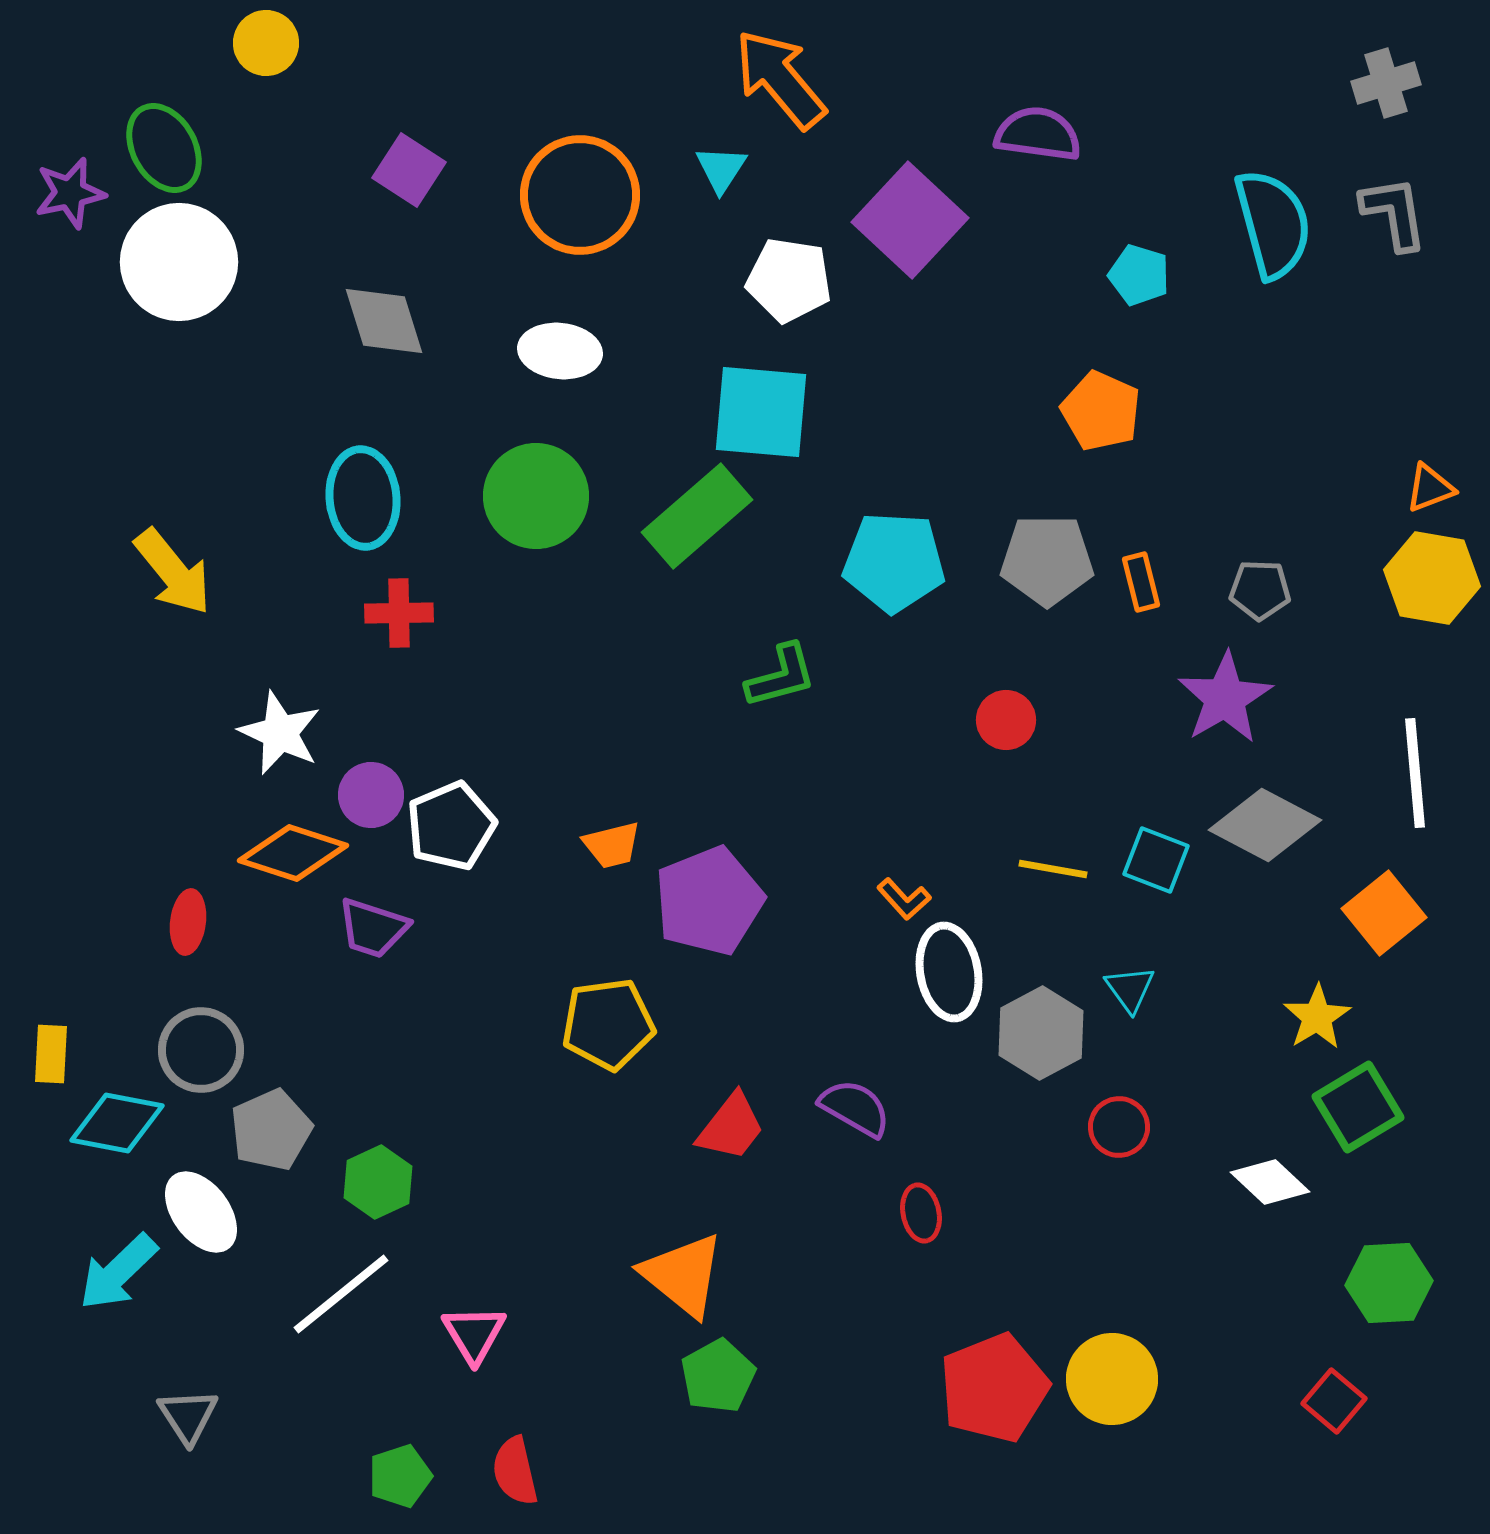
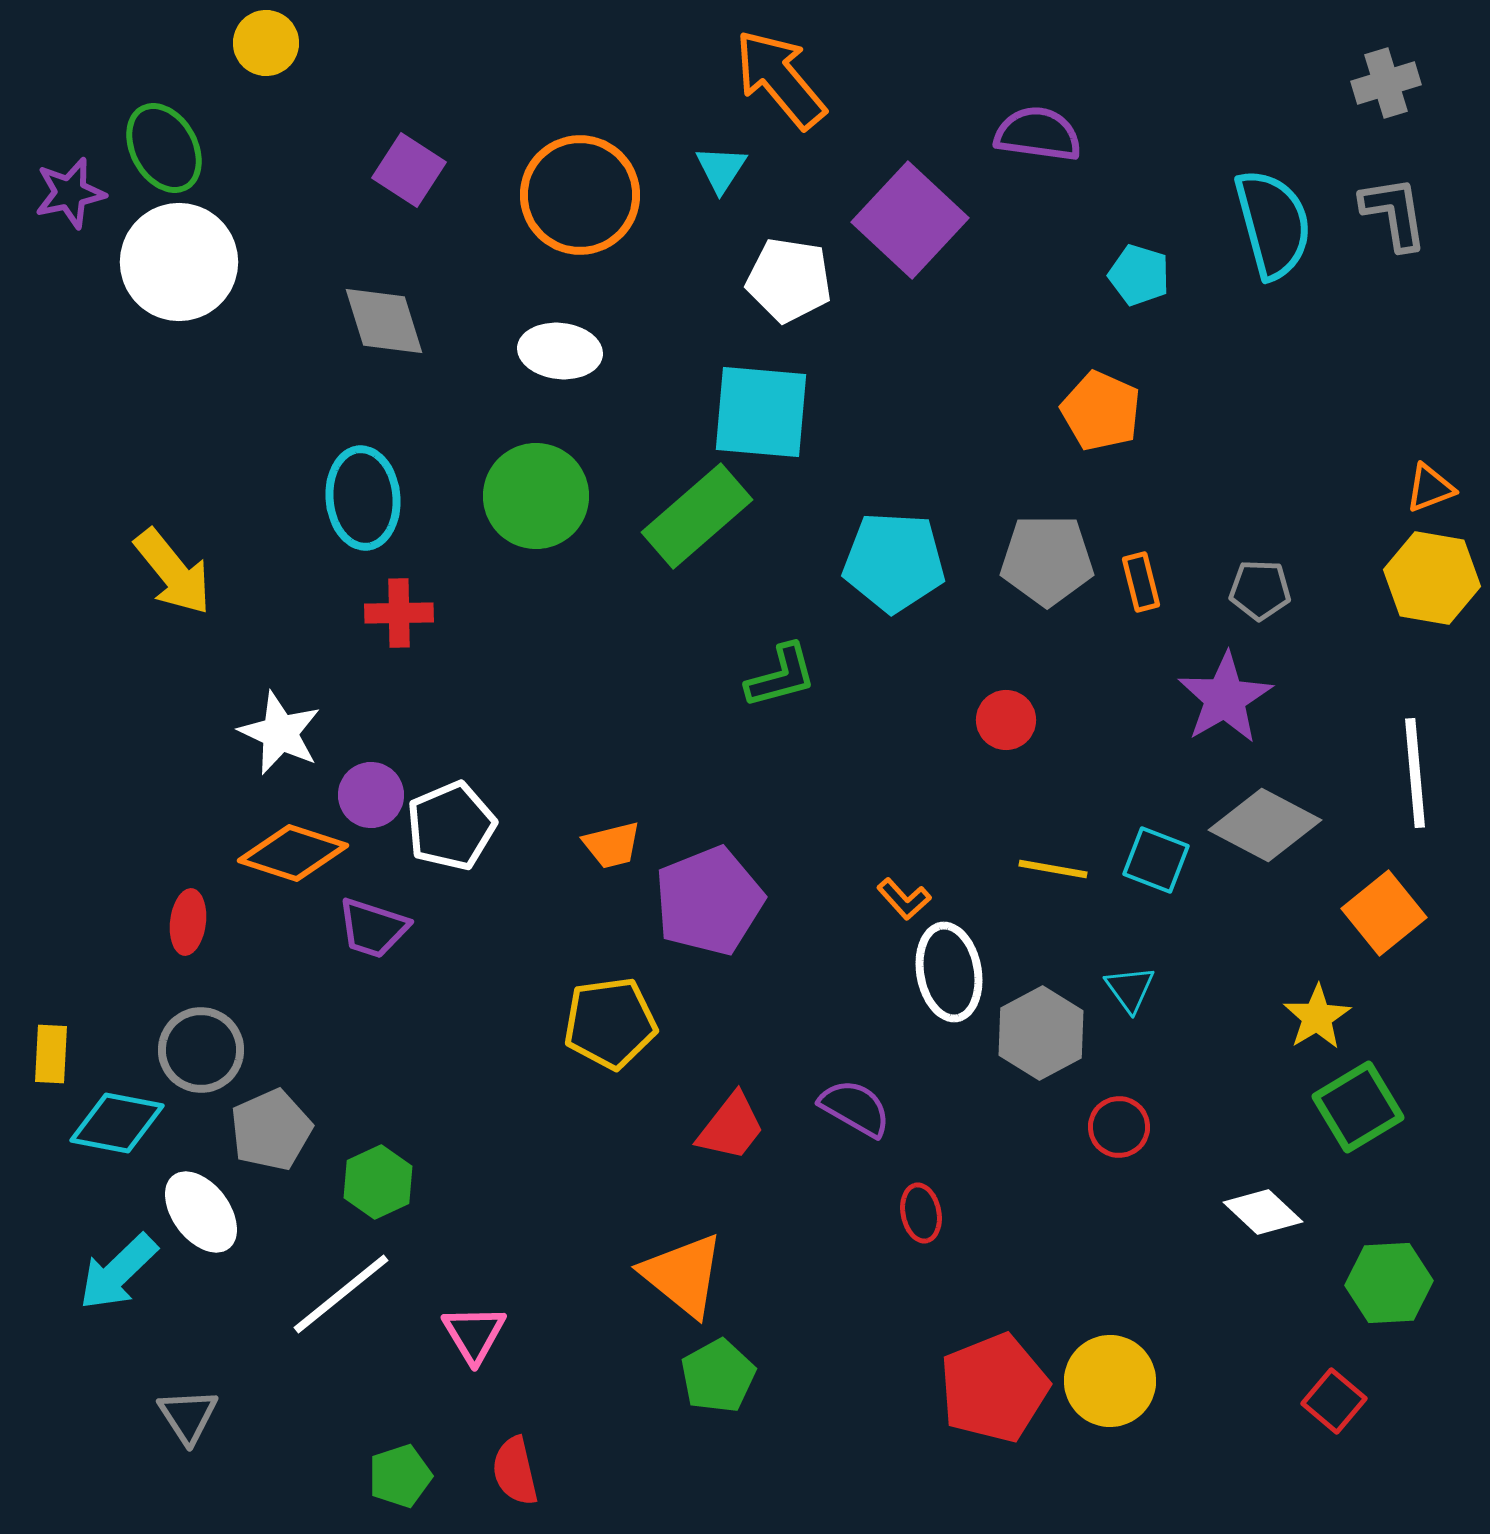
yellow pentagon at (608, 1024): moved 2 px right, 1 px up
white diamond at (1270, 1182): moved 7 px left, 30 px down
yellow circle at (1112, 1379): moved 2 px left, 2 px down
